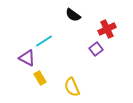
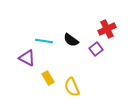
black semicircle: moved 2 px left, 25 px down
cyan line: rotated 42 degrees clockwise
yellow rectangle: moved 8 px right
